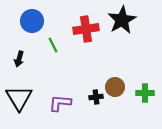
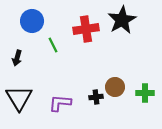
black arrow: moved 2 px left, 1 px up
